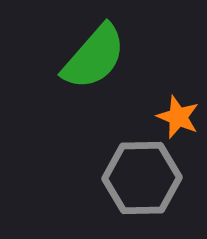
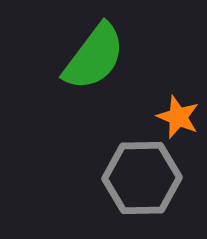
green semicircle: rotated 4 degrees counterclockwise
